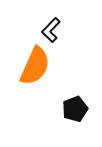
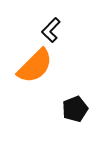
orange semicircle: rotated 21 degrees clockwise
